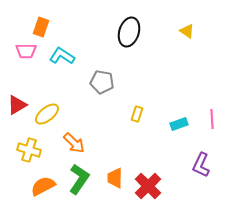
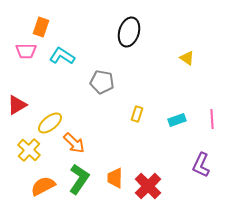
yellow triangle: moved 27 px down
yellow ellipse: moved 3 px right, 9 px down
cyan rectangle: moved 2 px left, 4 px up
yellow cross: rotated 25 degrees clockwise
